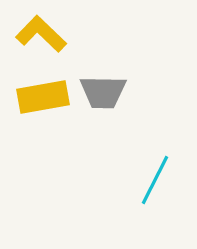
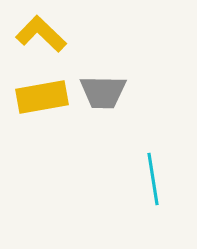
yellow rectangle: moved 1 px left
cyan line: moved 2 px left, 1 px up; rotated 36 degrees counterclockwise
